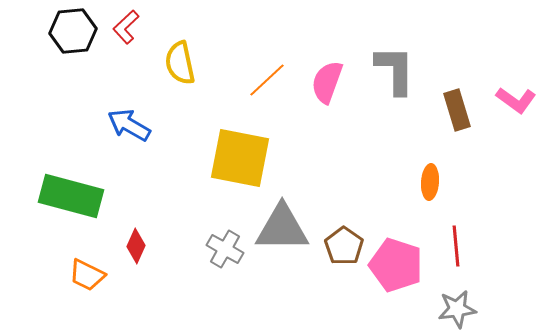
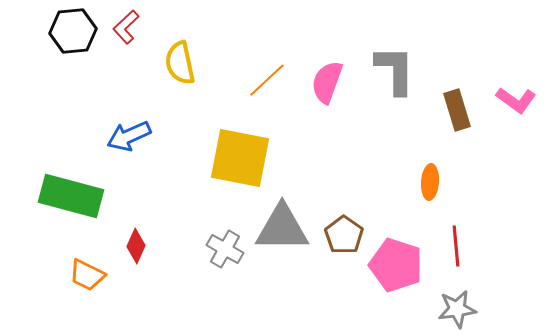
blue arrow: moved 11 px down; rotated 54 degrees counterclockwise
brown pentagon: moved 11 px up
